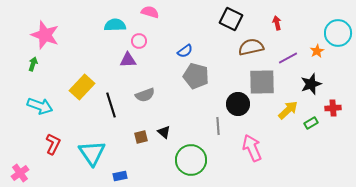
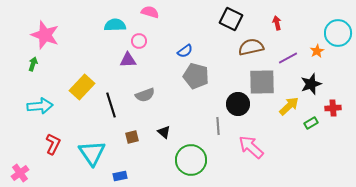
cyan arrow: rotated 25 degrees counterclockwise
yellow arrow: moved 1 px right, 4 px up
brown square: moved 9 px left
pink arrow: moved 1 px left, 1 px up; rotated 24 degrees counterclockwise
